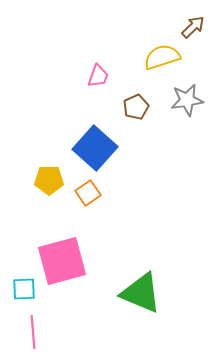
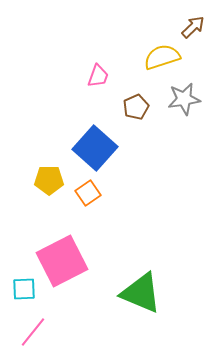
gray star: moved 3 px left, 1 px up
pink square: rotated 12 degrees counterclockwise
pink line: rotated 44 degrees clockwise
